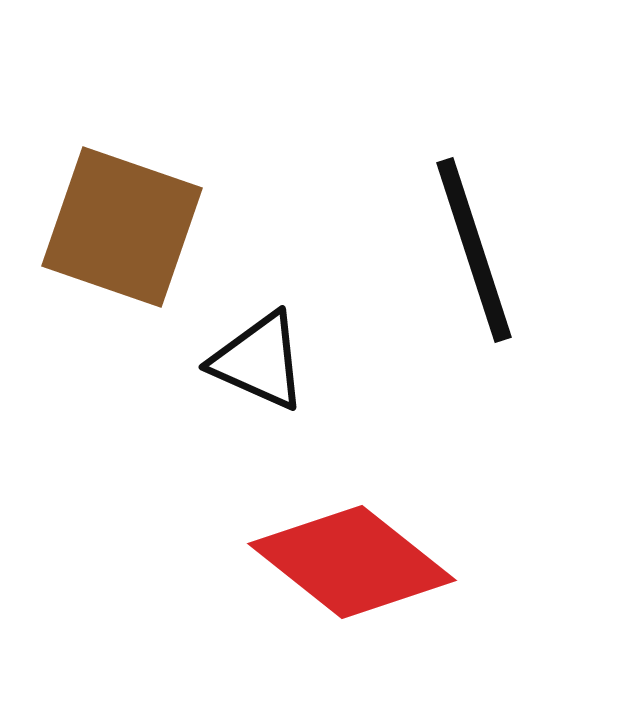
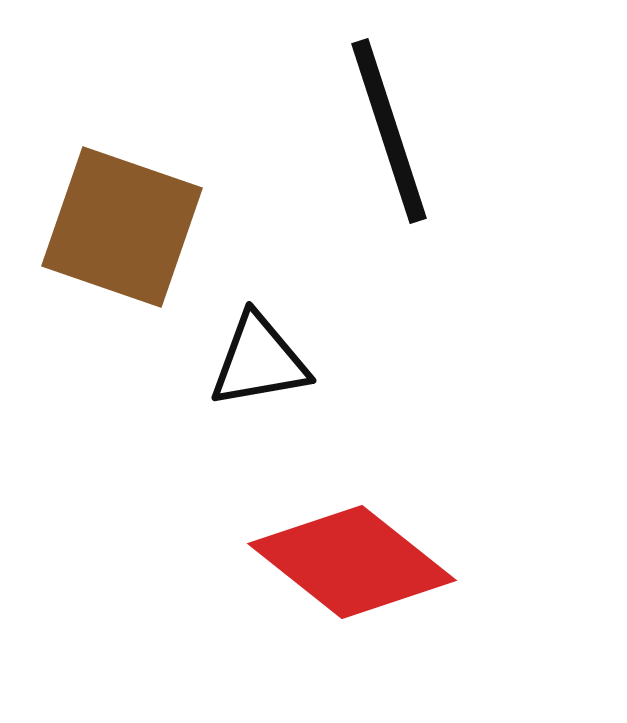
black line: moved 85 px left, 119 px up
black triangle: rotated 34 degrees counterclockwise
